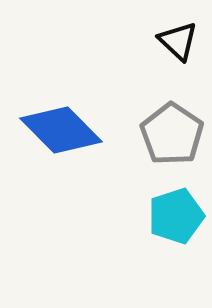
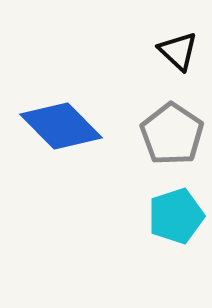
black triangle: moved 10 px down
blue diamond: moved 4 px up
